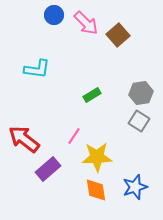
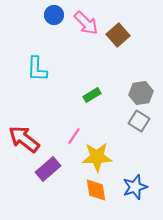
cyan L-shape: rotated 84 degrees clockwise
